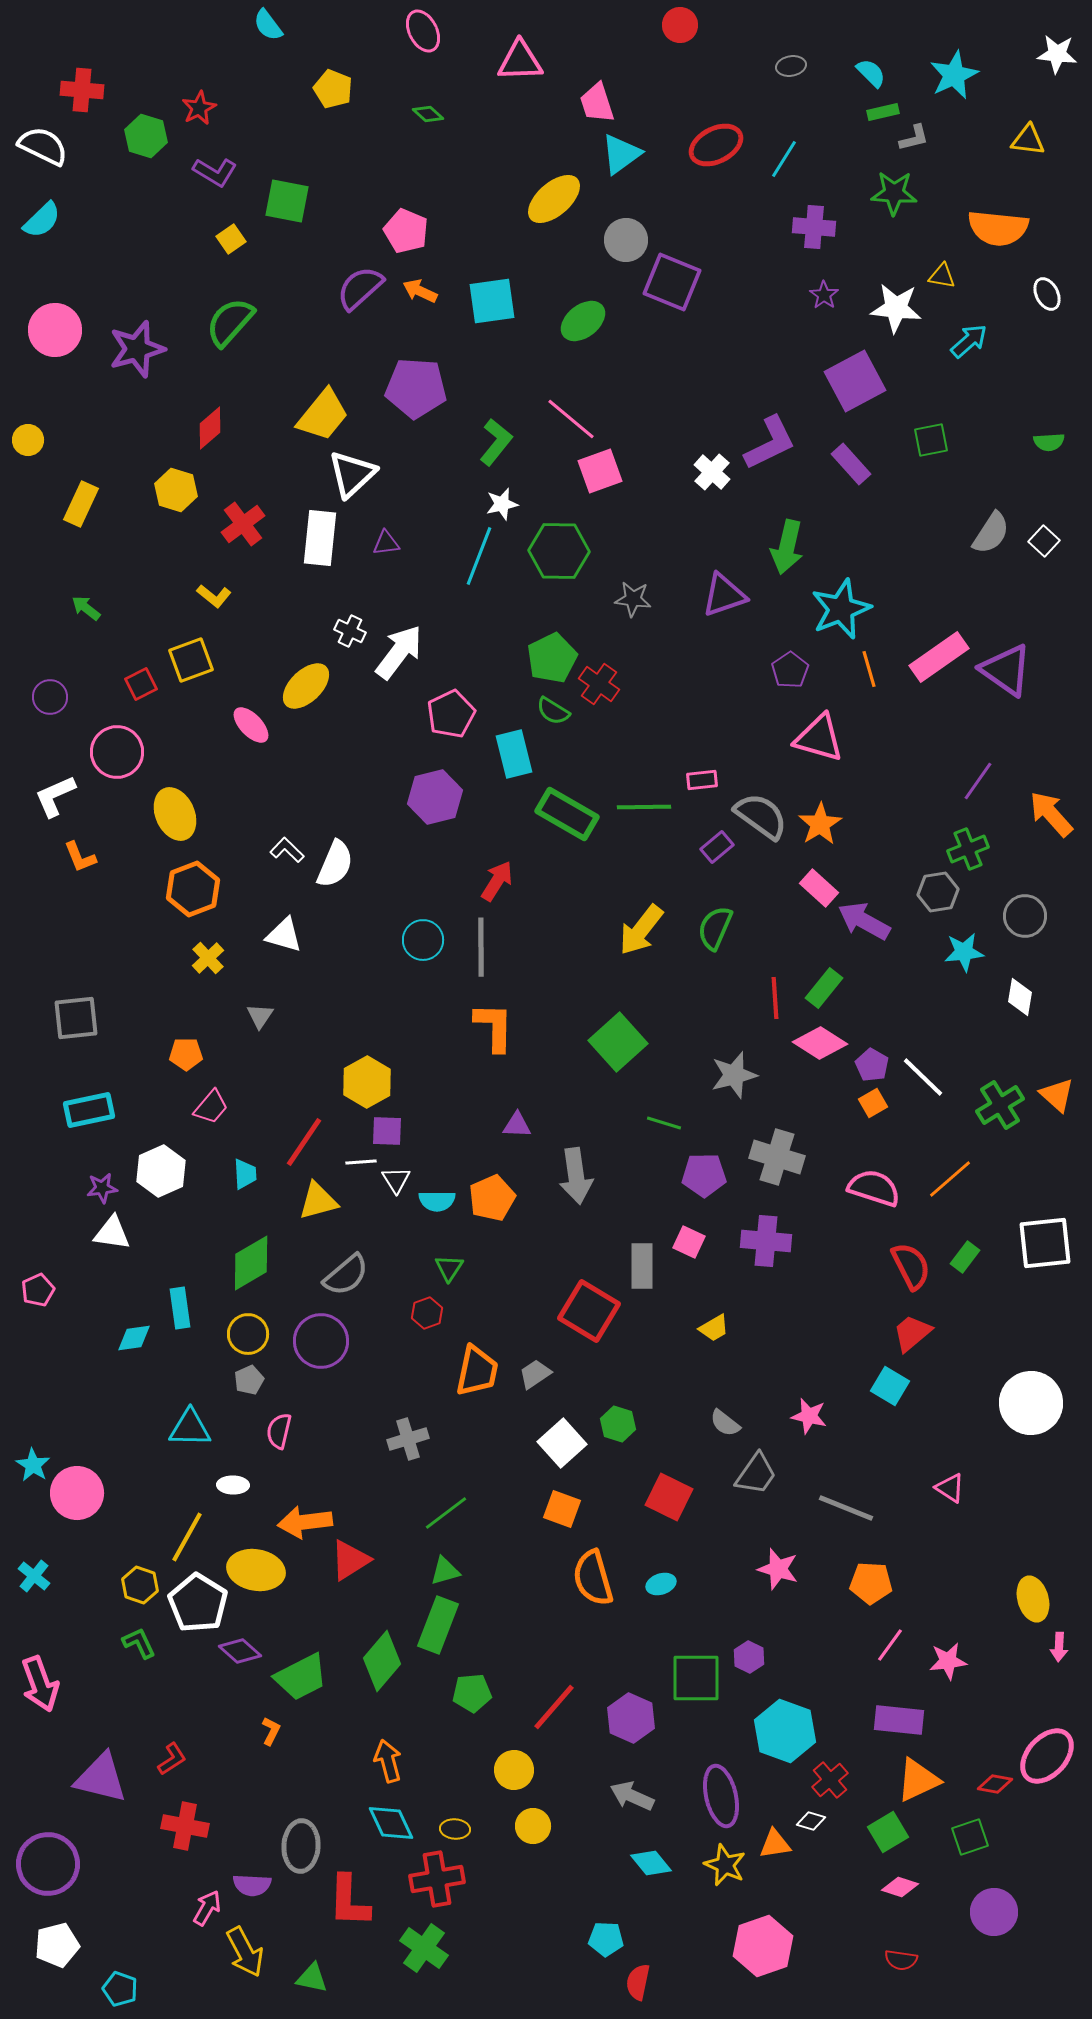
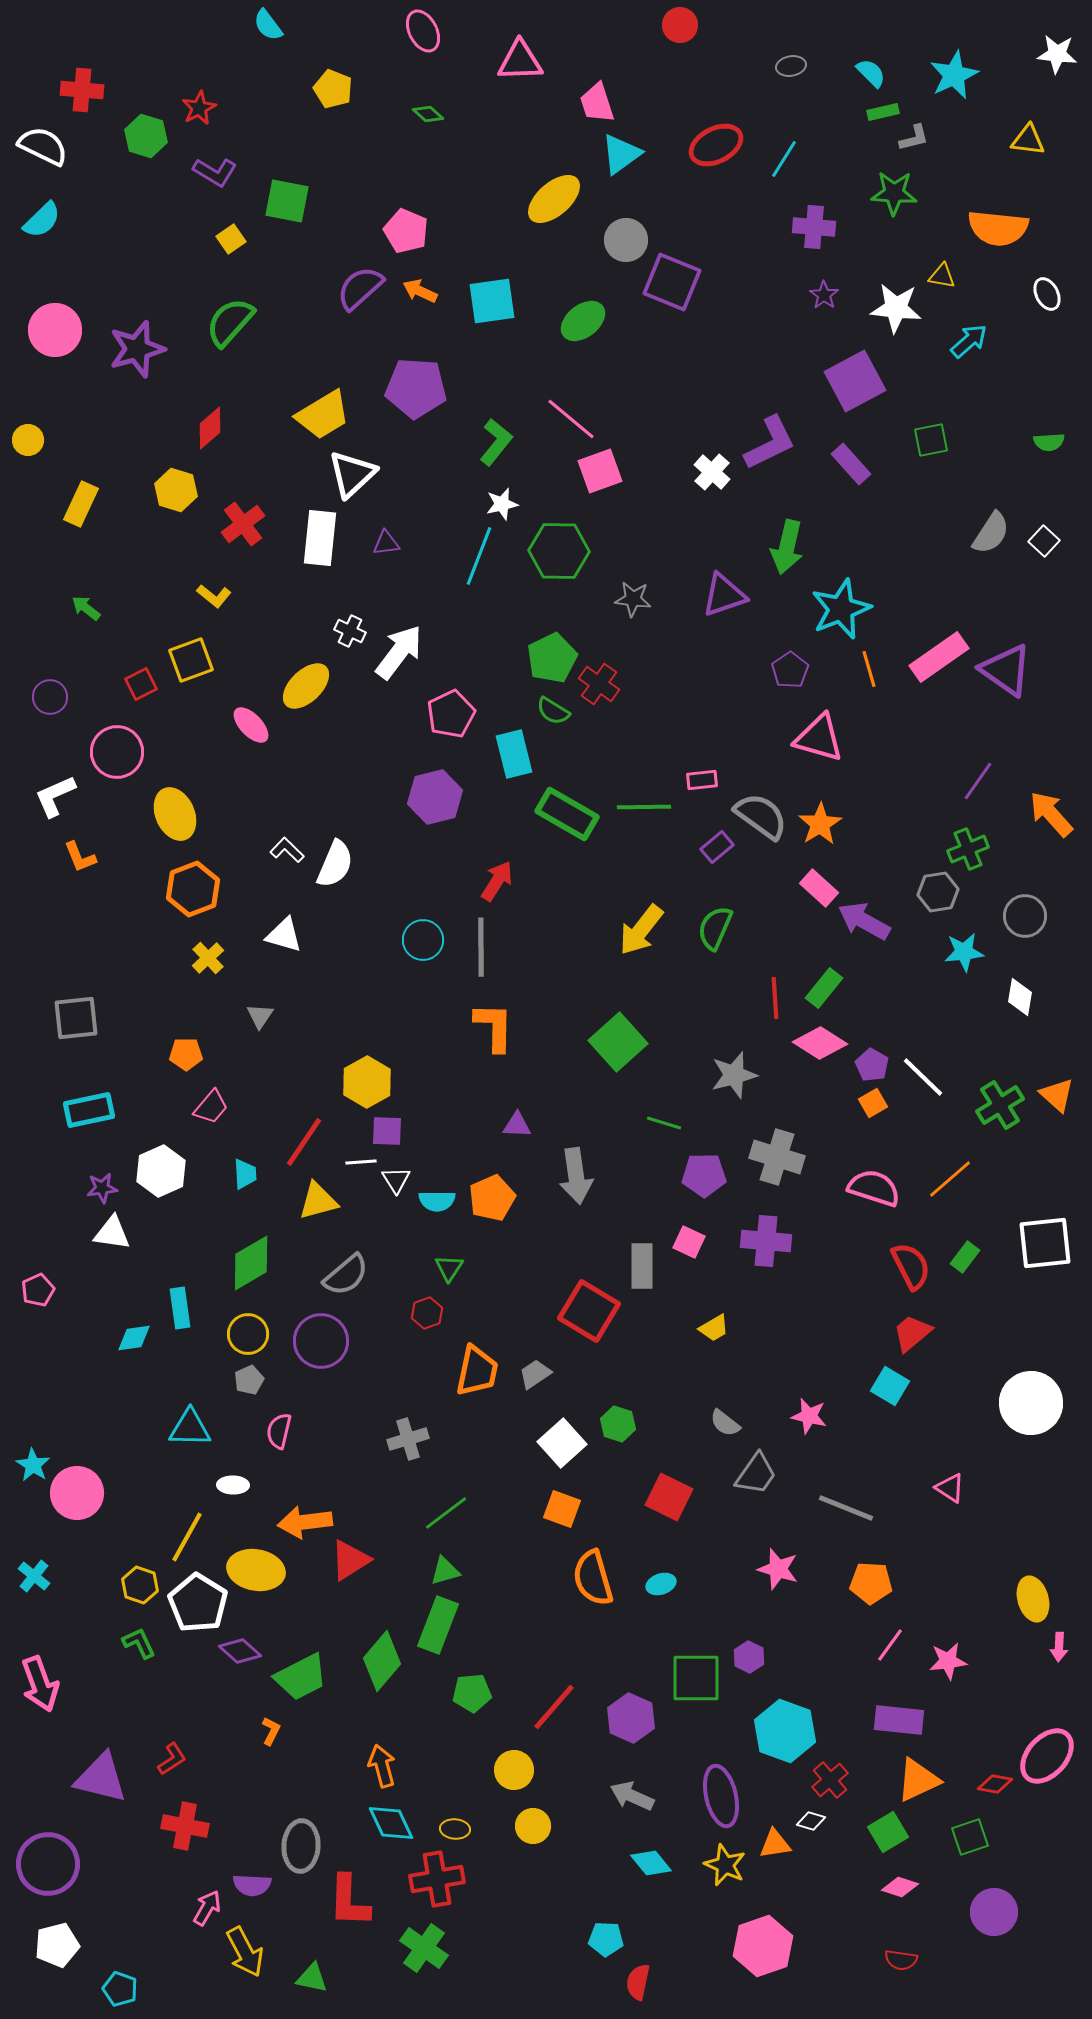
yellow trapezoid at (323, 415): rotated 20 degrees clockwise
orange arrow at (388, 1761): moved 6 px left, 5 px down
